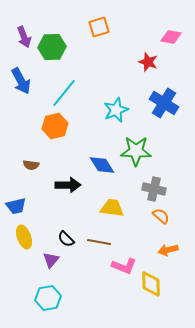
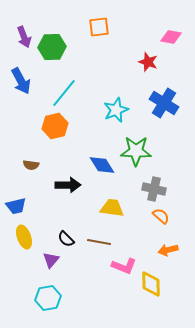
orange square: rotated 10 degrees clockwise
